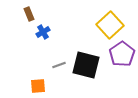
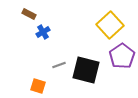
brown rectangle: rotated 40 degrees counterclockwise
purple pentagon: moved 2 px down
black square: moved 5 px down
orange square: rotated 21 degrees clockwise
